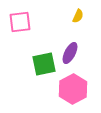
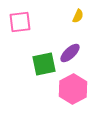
purple ellipse: rotated 20 degrees clockwise
